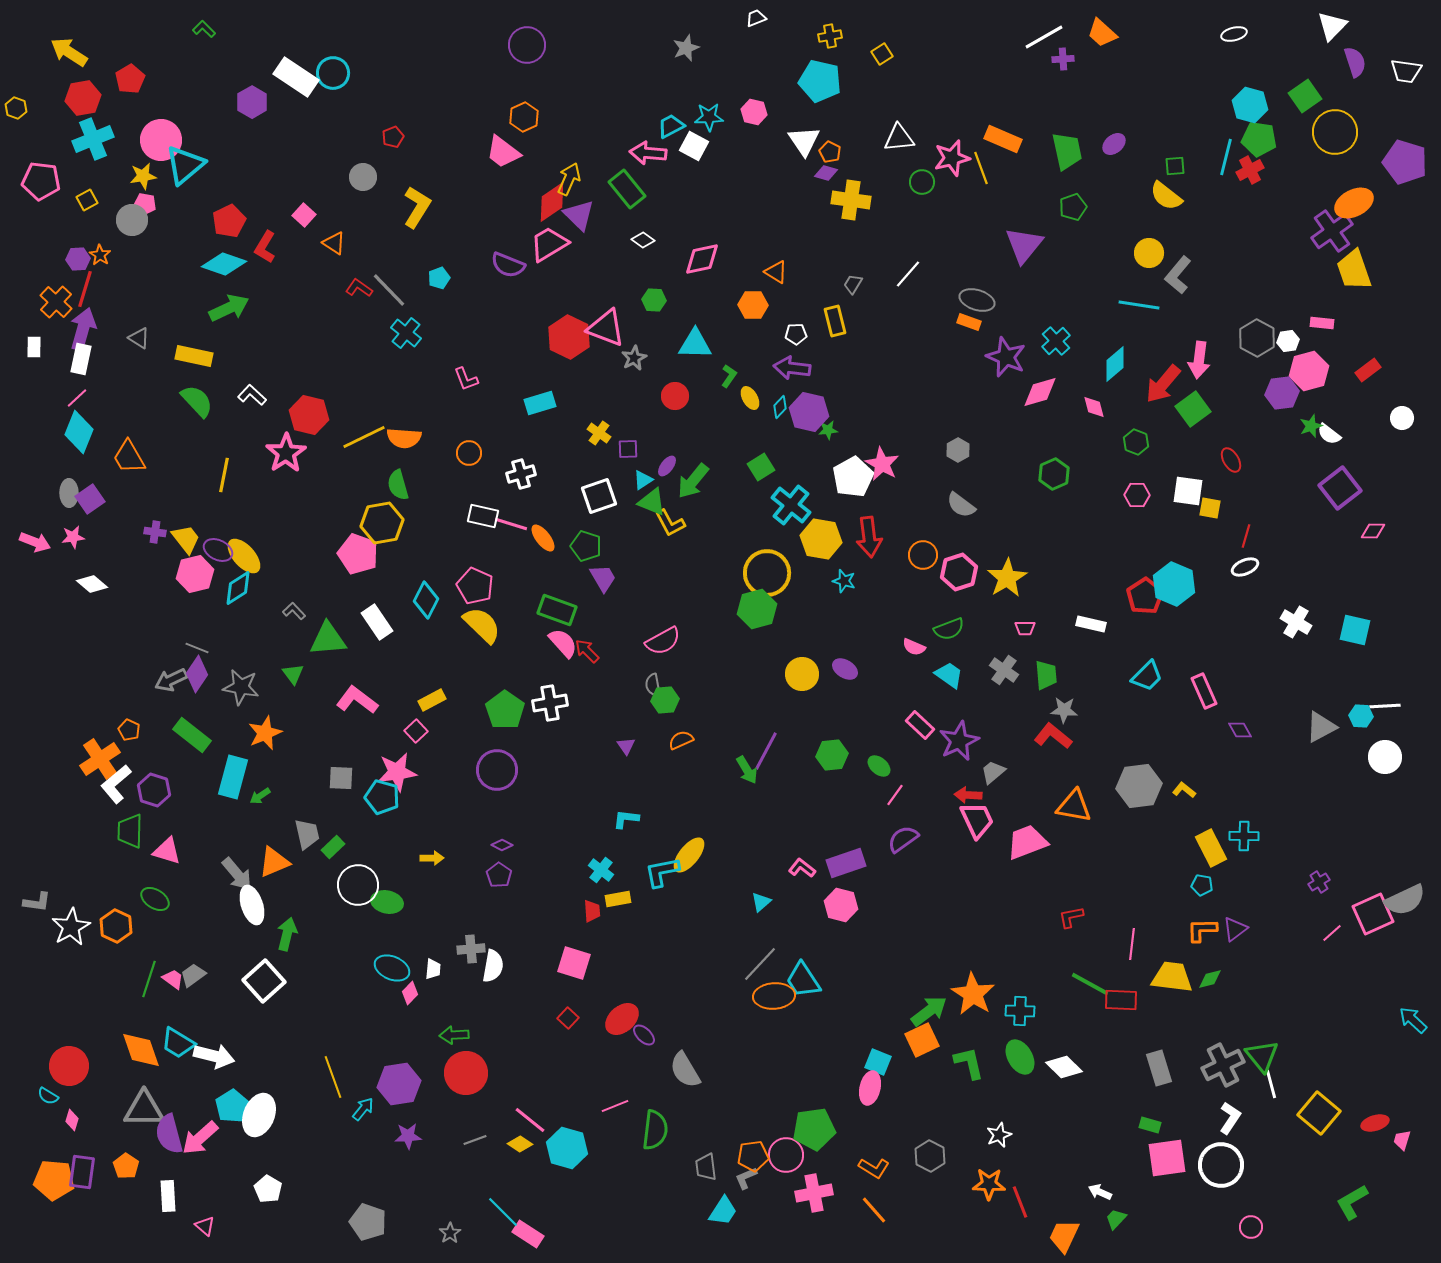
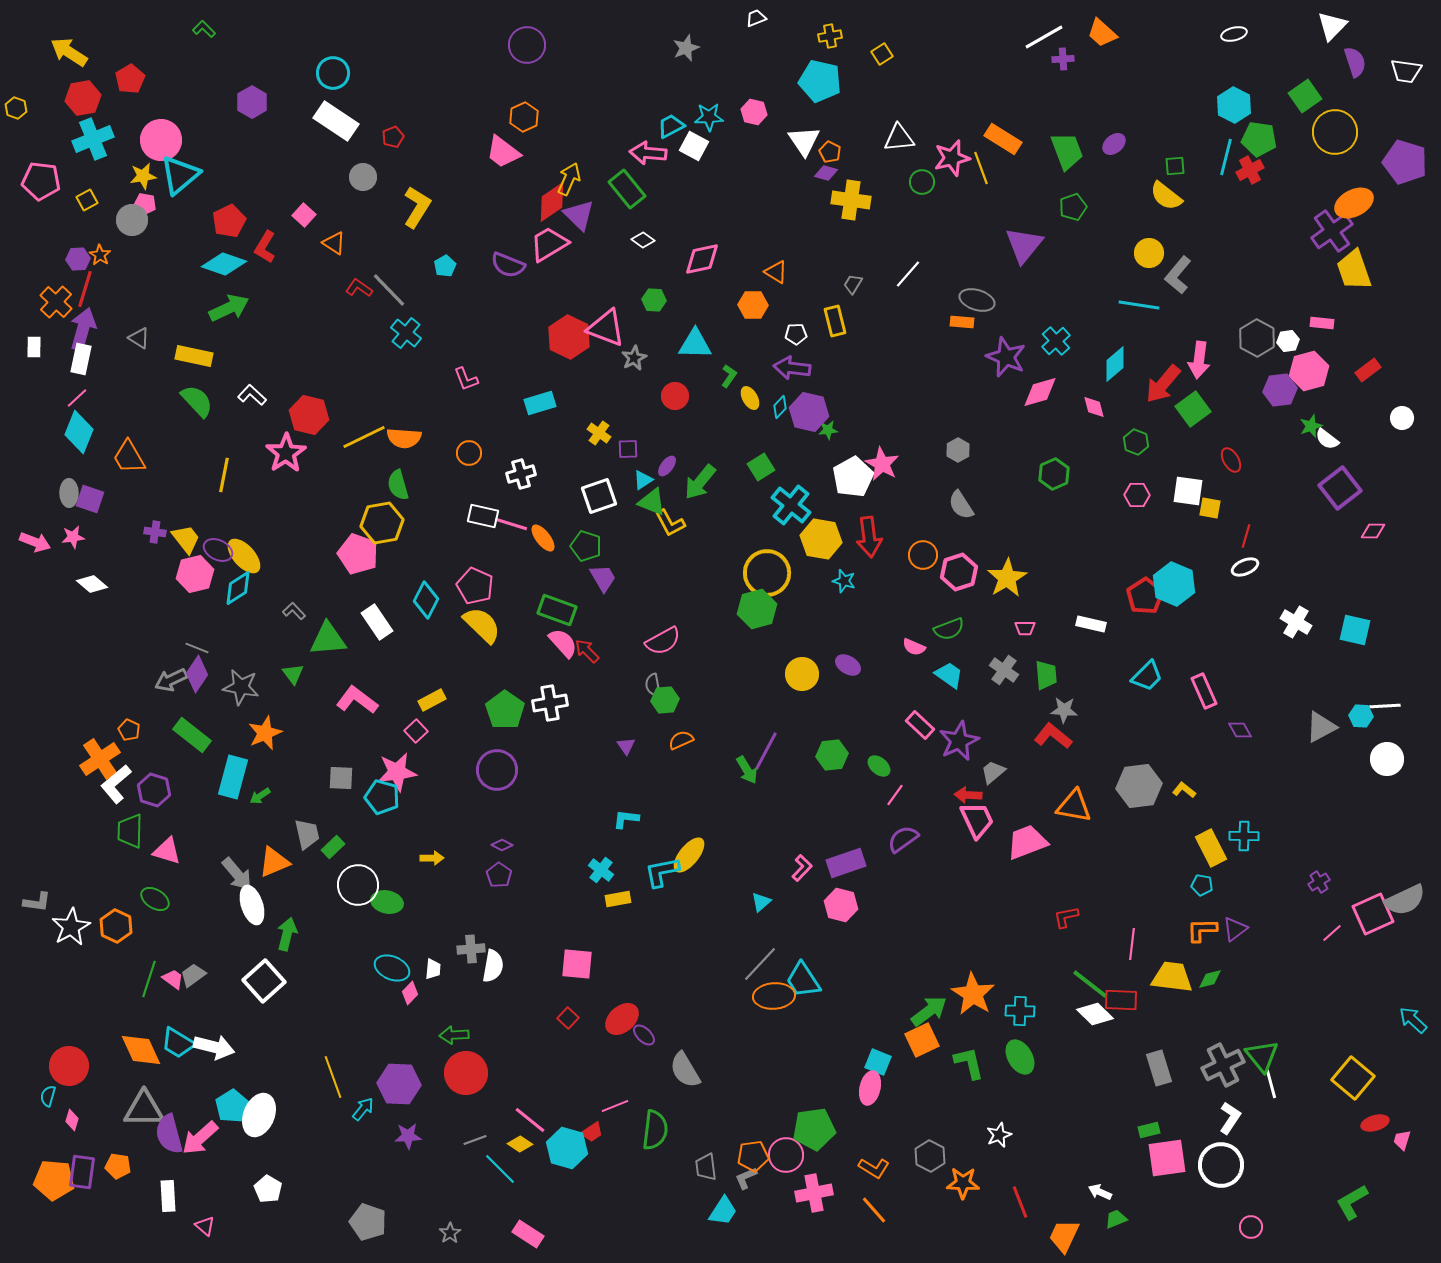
white rectangle at (296, 77): moved 40 px right, 44 px down
cyan hexagon at (1250, 105): moved 16 px left; rotated 12 degrees clockwise
orange rectangle at (1003, 139): rotated 9 degrees clockwise
green trapezoid at (1067, 151): rotated 9 degrees counterclockwise
cyan triangle at (185, 165): moved 5 px left, 10 px down
cyan pentagon at (439, 278): moved 6 px right, 12 px up; rotated 10 degrees counterclockwise
orange rectangle at (969, 322): moved 7 px left; rotated 15 degrees counterclockwise
purple hexagon at (1282, 393): moved 2 px left, 3 px up
white semicircle at (1329, 434): moved 2 px left, 5 px down
green arrow at (693, 481): moved 7 px right, 1 px down
purple square at (90, 499): rotated 36 degrees counterclockwise
gray semicircle at (961, 505): rotated 20 degrees clockwise
purple ellipse at (845, 669): moved 3 px right, 4 px up
white circle at (1385, 757): moved 2 px right, 2 px down
pink L-shape at (802, 868): rotated 96 degrees clockwise
red trapezoid at (592, 911): moved 221 px down; rotated 60 degrees clockwise
red L-shape at (1071, 917): moved 5 px left
pink square at (574, 963): moved 3 px right, 1 px down; rotated 12 degrees counterclockwise
green line at (1090, 984): rotated 9 degrees clockwise
orange diamond at (141, 1050): rotated 6 degrees counterclockwise
white arrow at (214, 1056): moved 9 px up
white diamond at (1064, 1067): moved 31 px right, 53 px up
purple hexagon at (399, 1084): rotated 12 degrees clockwise
cyan semicircle at (48, 1096): rotated 75 degrees clockwise
yellow square at (1319, 1113): moved 34 px right, 35 px up
green rectangle at (1150, 1125): moved 1 px left, 5 px down; rotated 30 degrees counterclockwise
orange pentagon at (126, 1166): moved 8 px left; rotated 25 degrees counterclockwise
orange star at (989, 1184): moved 26 px left, 1 px up
cyan line at (503, 1212): moved 3 px left, 43 px up
green trapezoid at (1116, 1219): rotated 25 degrees clockwise
